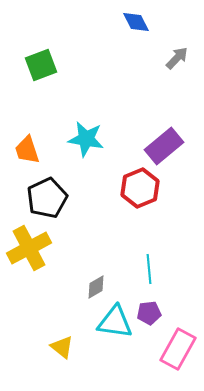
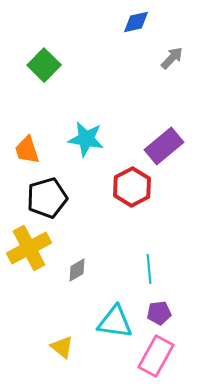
blue diamond: rotated 76 degrees counterclockwise
gray arrow: moved 5 px left
green square: moved 3 px right; rotated 24 degrees counterclockwise
red hexagon: moved 8 px left, 1 px up; rotated 6 degrees counterclockwise
black pentagon: rotated 9 degrees clockwise
gray diamond: moved 19 px left, 17 px up
purple pentagon: moved 10 px right
pink rectangle: moved 22 px left, 7 px down
